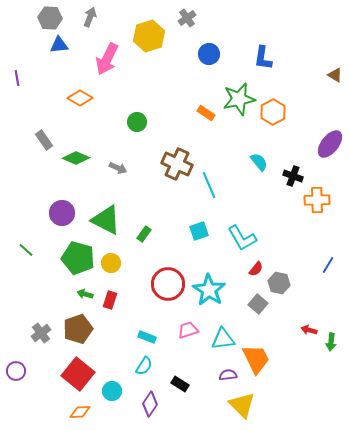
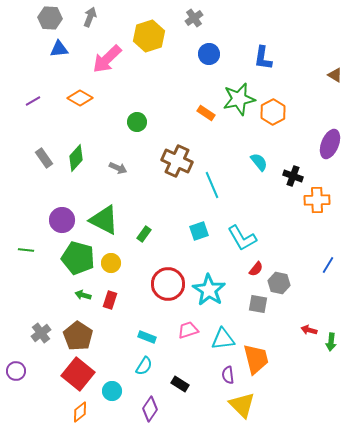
gray cross at (187, 18): moved 7 px right
blue triangle at (59, 45): moved 4 px down
pink arrow at (107, 59): rotated 20 degrees clockwise
purple line at (17, 78): moved 16 px right, 23 px down; rotated 70 degrees clockwise
gray rectangle at (44, 140): moved 18 px down
purple ellipse at (330, 144): rotated 16 degrees counterclockwise
green diamond at (76, 158): rotated 72 degrees counterclockwise
brown cross at (177, 164): moved 3 px up
cyan line at (209, 185): moved 3 px right
purple circle at (62, 213): moved 7 px down
green triangle at (106, 220): moved 2 px left
green line at (26, 250): rotated 35 degrees counterclockwise
green arrow at (85, 294): moved 2 px left, 1 px down
gray square at (258, 304): rotated 30 degrees counterclockwise
brown pentagon at (78, 329): moved 7 px down; rotated 20 degrees counterclockwise
orange trapezoid at (256, 359): rotated 12 degrees clockwise
purple semicircle at (228, 375): rotated 90 degrees counterclockwise
purple diamond at (150, 404): moved 5 px down
orange diamond at (80, 412): rotated 35 degrees counterclockwise
